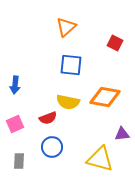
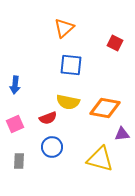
orange triangle: moved 2 px left, 1 px down
orange diamond: moved 11 px down
